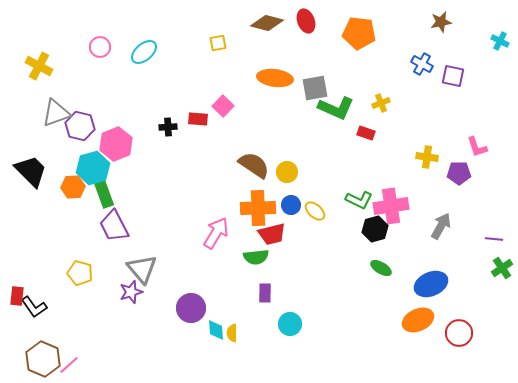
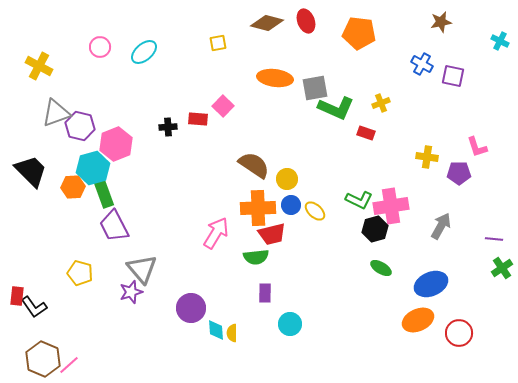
yellow circle at (287, 172): moved 7 px down
